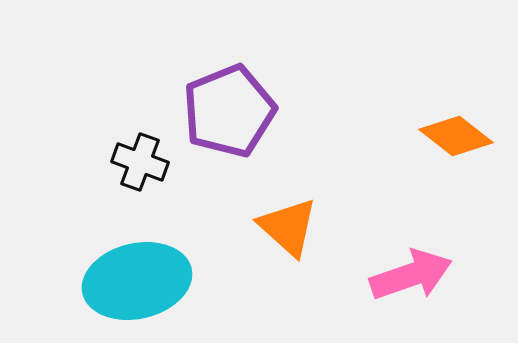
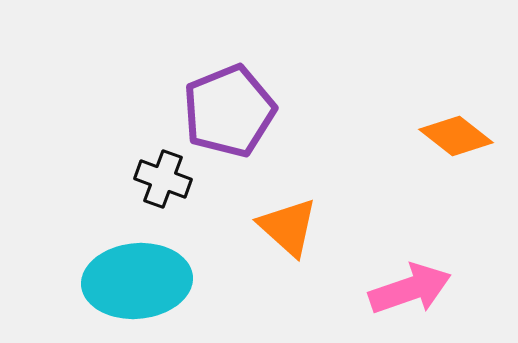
black cross: moved 23 px right, 17 px down
pink arrow: moved 1 px left, 14 px down
cyan ellipse: rotated 8 degrees clockwise
